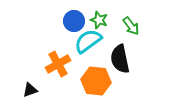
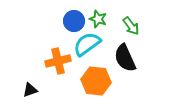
green star: moved 1 px left, 1 px up
cyan semicircle: moved 1 px left, 3 px down
black semicircle: moved 5 px right, 1 px up; rotated 12 degrees counterclockwise
orange cross: moved 3 px up; rotated 15 degrees clockwise
